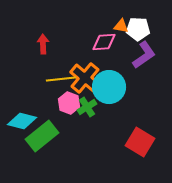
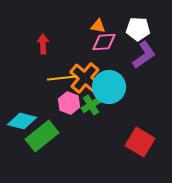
orange triangle: moved 23 px left
yellow line: moved 1 px right, 1 px up
green cross: moved 4 px right, 2 px up
